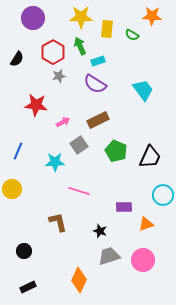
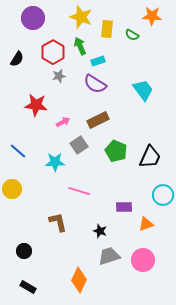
yellow star: rotated 20 degrees clockwise
blue line: rotated 72 degrees counterclockwise
black rectangle: rotated 56 degrees clockwise
